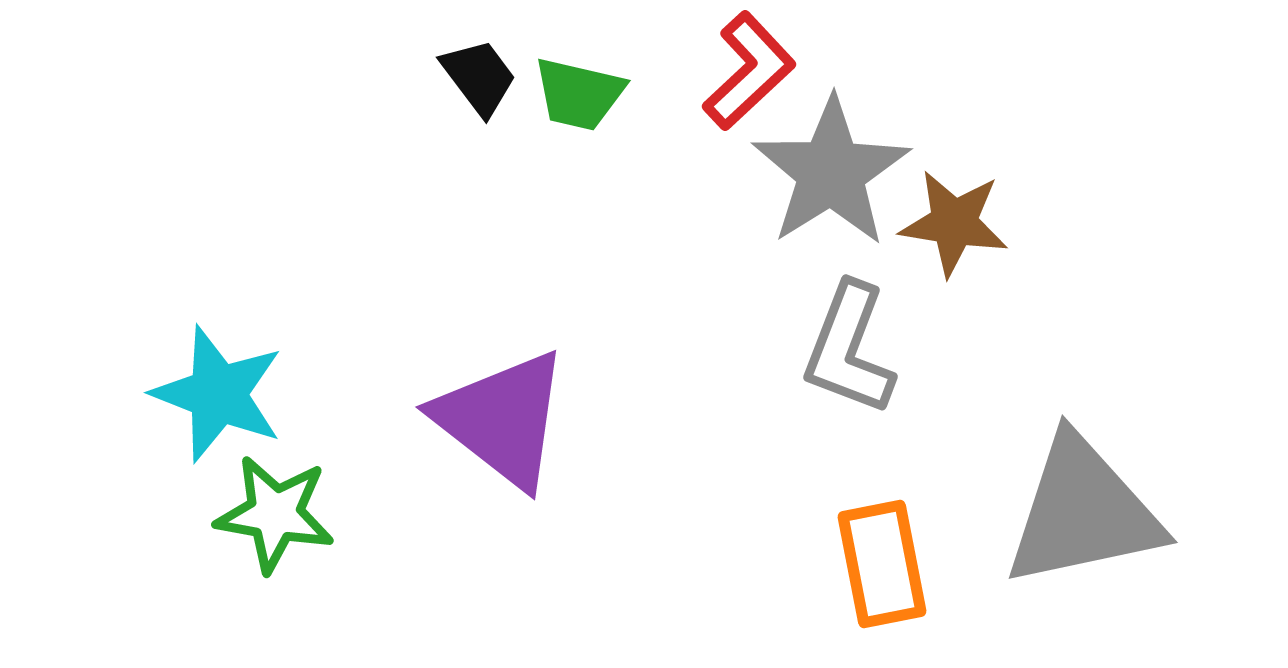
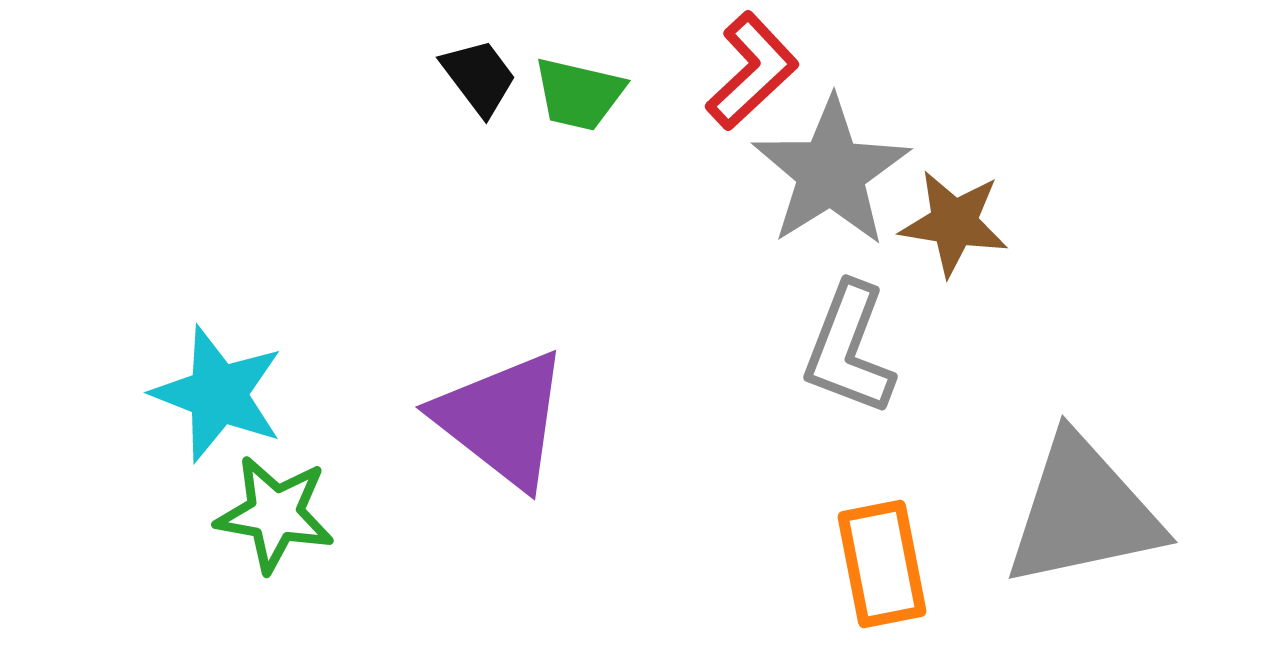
red L-shape: moved 3 px right
